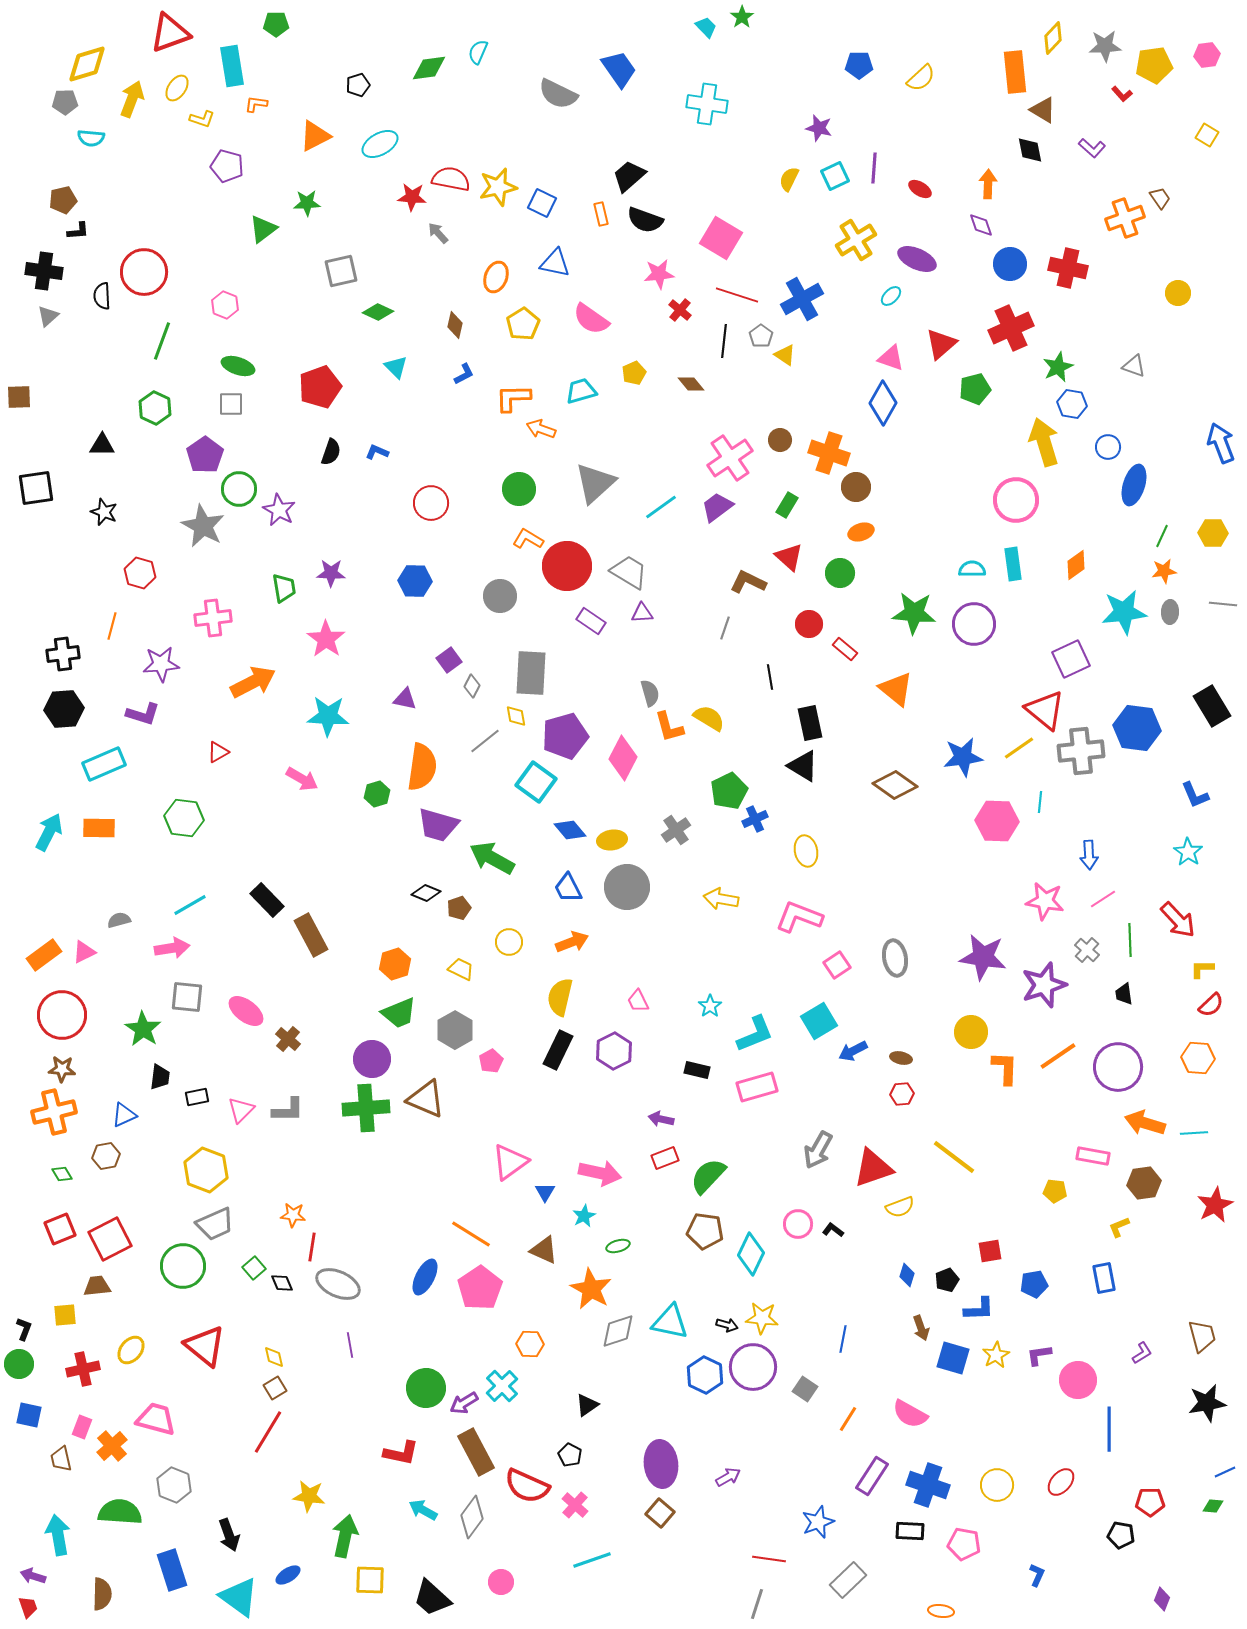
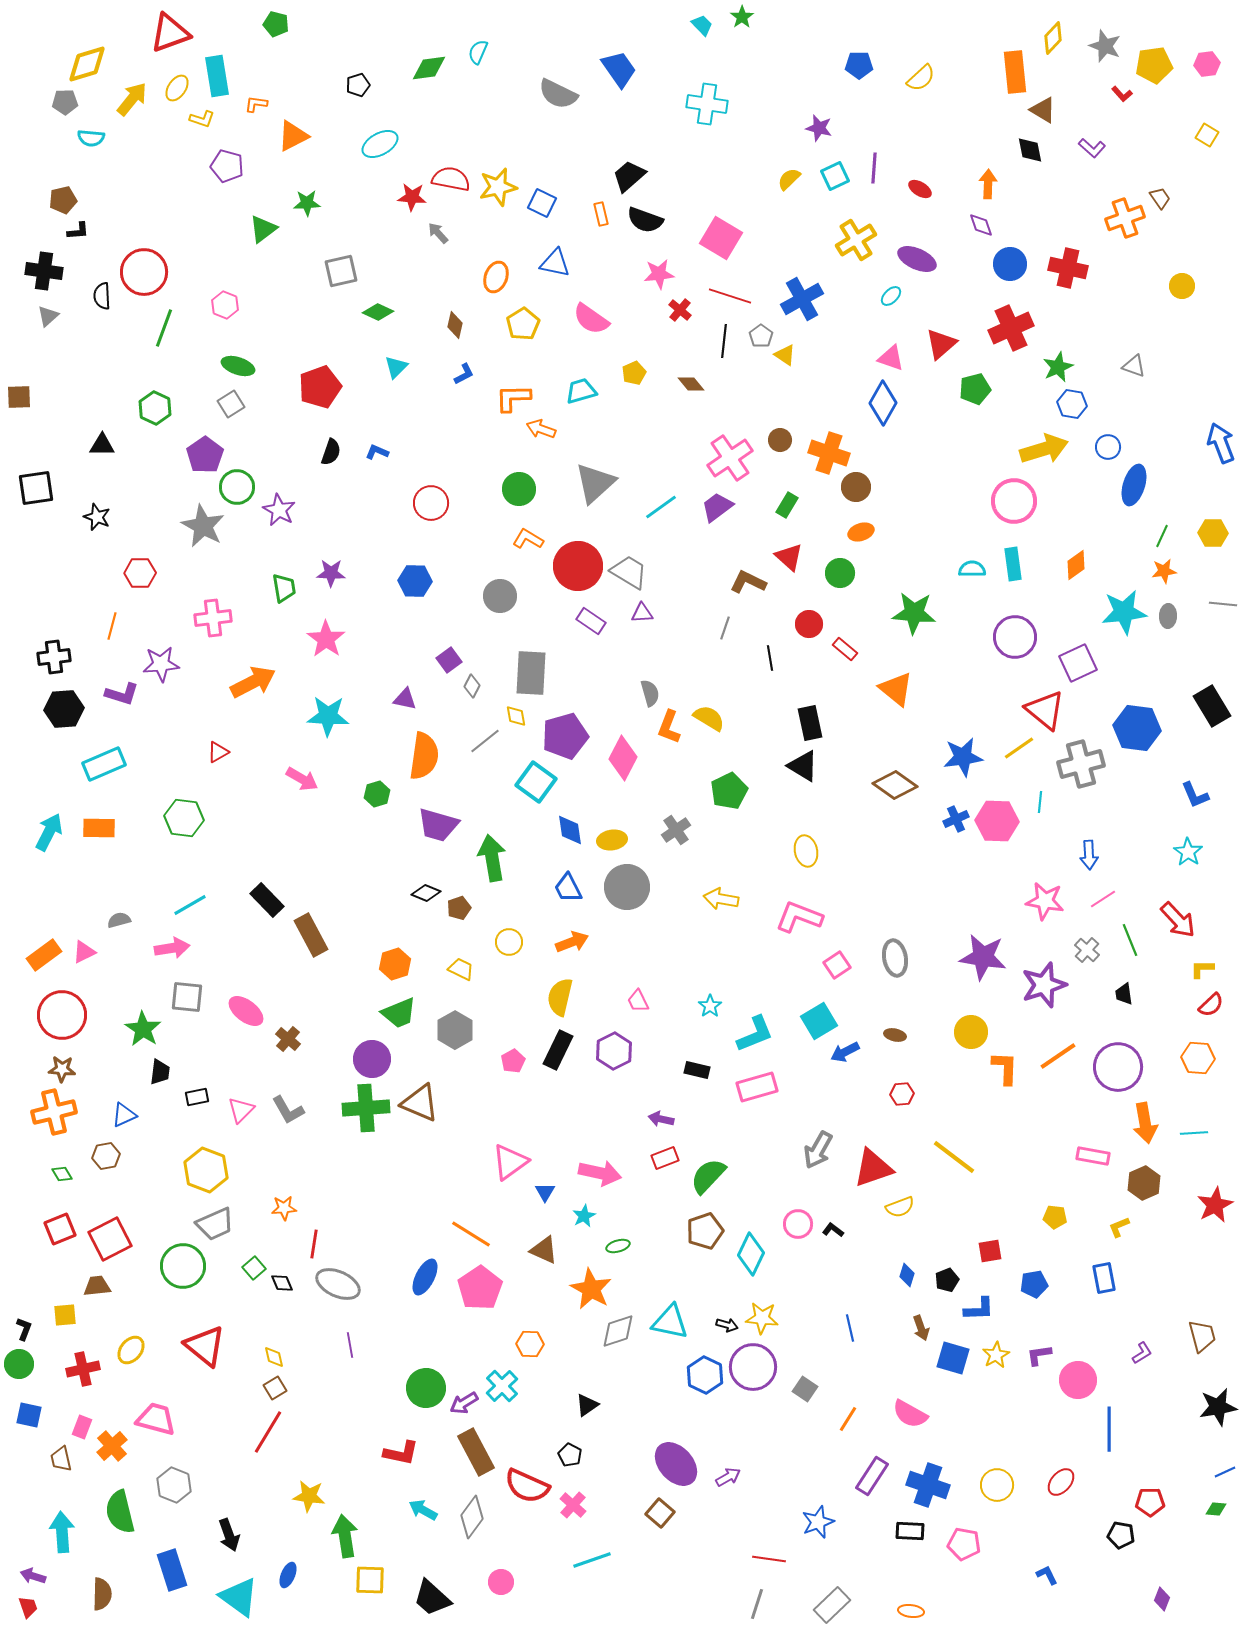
green pentagon at (276, 24): rotated 15 degrees clockwise
cyan trapezoid at (706, 27): moved 4 px left, 2 px up
gray star at (1105, 46): rotated 24 degrees clockwise
pink hexagon at (1207, 55): moved 9 px down
cyan rectangle at (232, 66): moved 15 px left, 10 px down
yellow arrow at (132, 99): rotated 18 degrees clockwise
orange triangle at (315, 136): moved 22 px left
yellow semicircle at (789, 179): rotated 20 degrees clockwise
yellow circle at (1178, 293): moved 4 px right, 7 px up
red line at (737, 295): moved 7 px left, 1 px down
green line at (162, 341): moved 2 px right, 13 px up
cyan triangle at (396, 367): rotated 30 degrees clockwise
gray square at (231, 404): rotated 32 degrees counterclockwise
yellow arrow at (1044, 442): moved 7 px down; rotated 90 degrees clockwise
green circle at (239, 489): moved 2 px left, 2 px up
pink circle at (1016, 500): moved 2 px left, 1 px down
black star at (104, 512): moved 7 px left, 5 px down
red circle at (567, 566): moved 11 px right
red hexagon at (140, 573): rotated 16 degrees counterclockwise
gray ellipse at (1170, 612): moved 2 px left, 4 px down
purple circle at (974, 624): moved 41 px right, 13 px down
black cross at (63, 654): moved 9 px left, 3 px down
purple square at (1071, 659): moved 7 px right, 4 px down
black line at (770, 677): moved 19 px up
purple L-shape at (143, 714): moved 21 px left, 20 px up
orange L-shape at (669, 727): rotated 36 degrees clockwise
gray cross at (1081, 751): moved 13 px down; rotated 9 degrees counterclockwise
orange semicircle at (422, 767): moved 2 px right, 11 px up
blue cross at (755, 819): moved 201 px right
blue diamond at (570, 830): rotated 32 degrees clockwise
green arrow at (492, 858): rotated 51 degrees clockwise
green line at (1130, 940): rotated 20 degrees counterclockwise
blue arrow at (853, 1051): moved 8 px left, 1 px down
brown ellipse at (901, 1058): moved 6 px left, 23 px up
pink pentagon at (491, 1061): moved 22 px right
black trapezoid at (160, 1077): moved 5 px up
brown triangle at (426, 1099): moved 6 px left, 4 px down
gray L-shape at (288, 1110): rotated 60 degrees clockwise
orange arrow at (1145, 1123): rotated 117 degrees counterclockwise
brown hexagon at (1144, 1183): rotated 16 degrees counterclockwise
yellow pentagon at (1055, 1191): moved 26 px down
orange star at (293, 1215): moved 9 px left, 7 px up; rotated 10 degrees counterclockwise
brown pentagon at (705, 1231): rotated 27 degrees counterclockwise
red line at (312, 1247): moved 2 px right, 3 px up
blue line at (843, 1339): moved 7 px right, 11 px up; rotated 24 degrees counterclockwise
black star at (1207, 1403): moved 11 px right, 4 px down
purple ellipse at (661, 1464): moved 15 px right; rotated 36 degrees counterclockwise
pink cross at (575, 1505): moved 2 px left
green diamond at (1213, 1506): moved 3 px right, 3 px down
green semicircle at (120, 1512): rotated 108 degrees counterclockwise
cyan arrow at (58, 1535): moved 4 px right, 3 px up; rotated 6 degrees clockwise
green arrow at (345, 1536): rotated 21 degrees counterclockwise
blue ellipse at (288, 1575): rotated 35 degrees counterclockwise
blue L-shape at (1037, 1575): moved 10 px right; rotated 50 degrees counterclockwise
gray rectangle at (848, 1580): moved 16 px left, 25 px down
orange ellipse at (941, 1611): moved 30 px left
